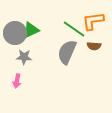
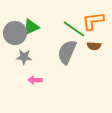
green triangle: moved 3 px up
pink arrow: moved 18 px right, 1 px up; rotated 80 degrees clockwise
